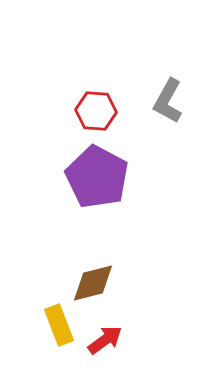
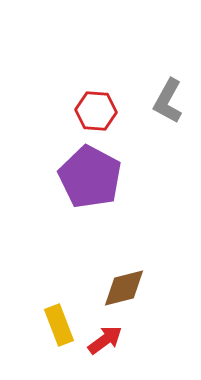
purple pentagon: moved 7 px left
brown diamond: moved 31 px right, 5 px down
